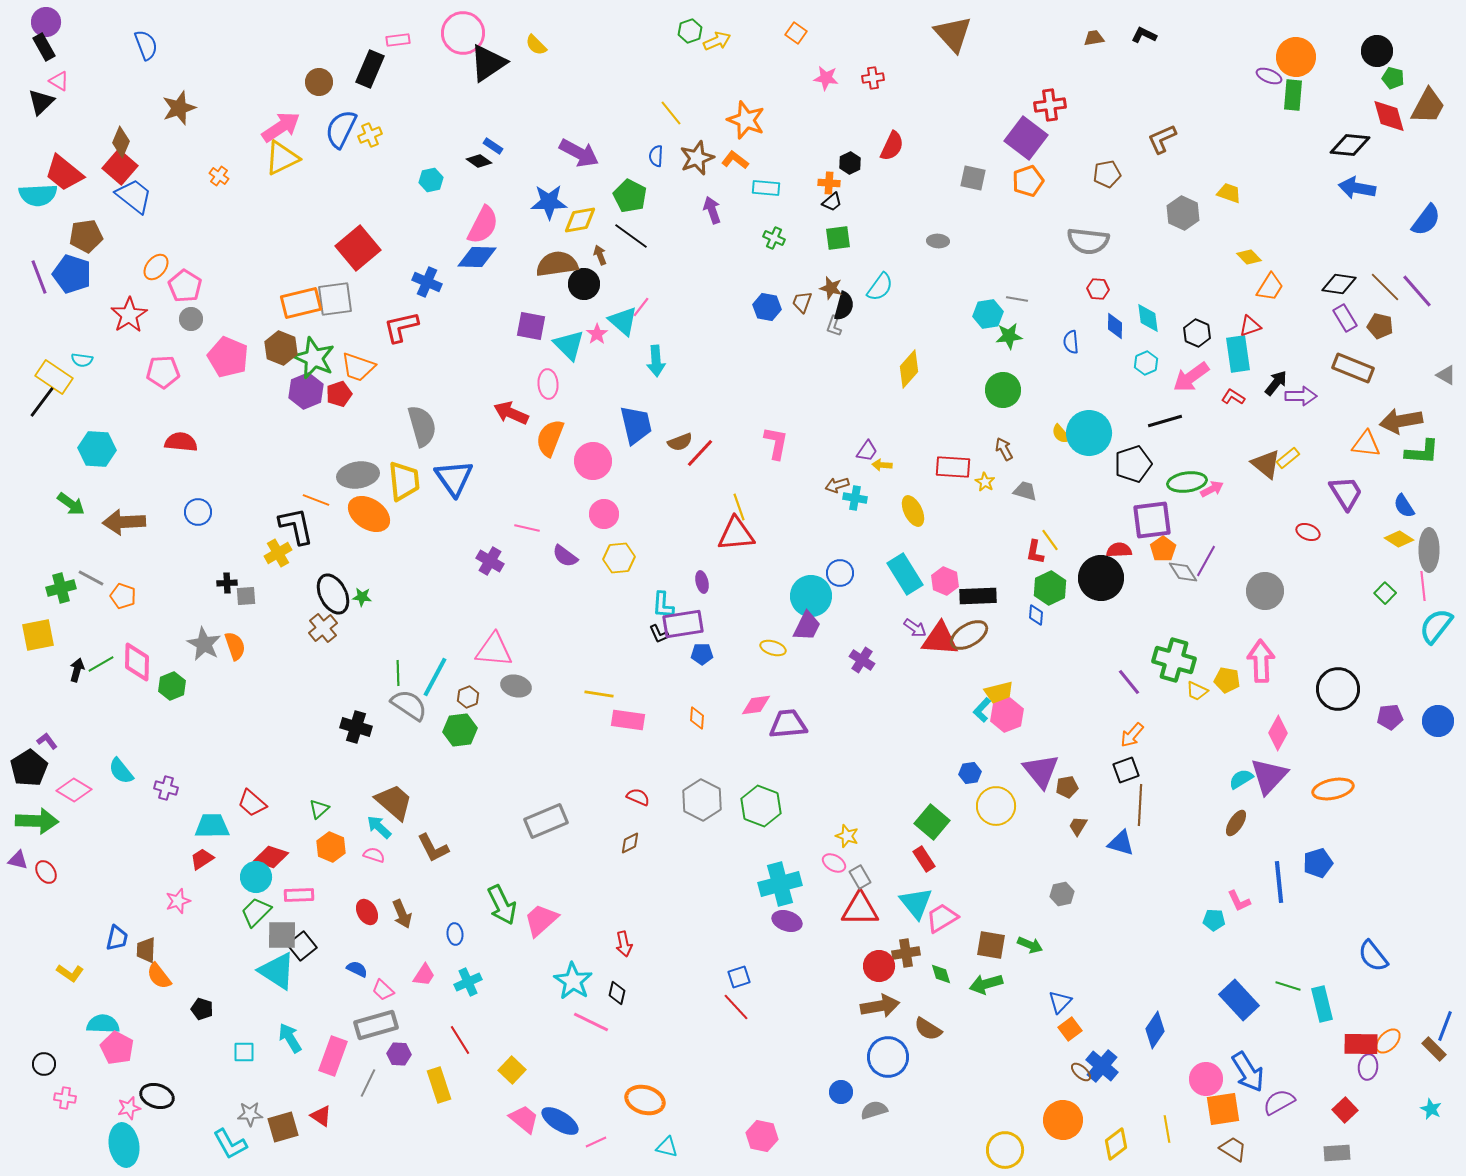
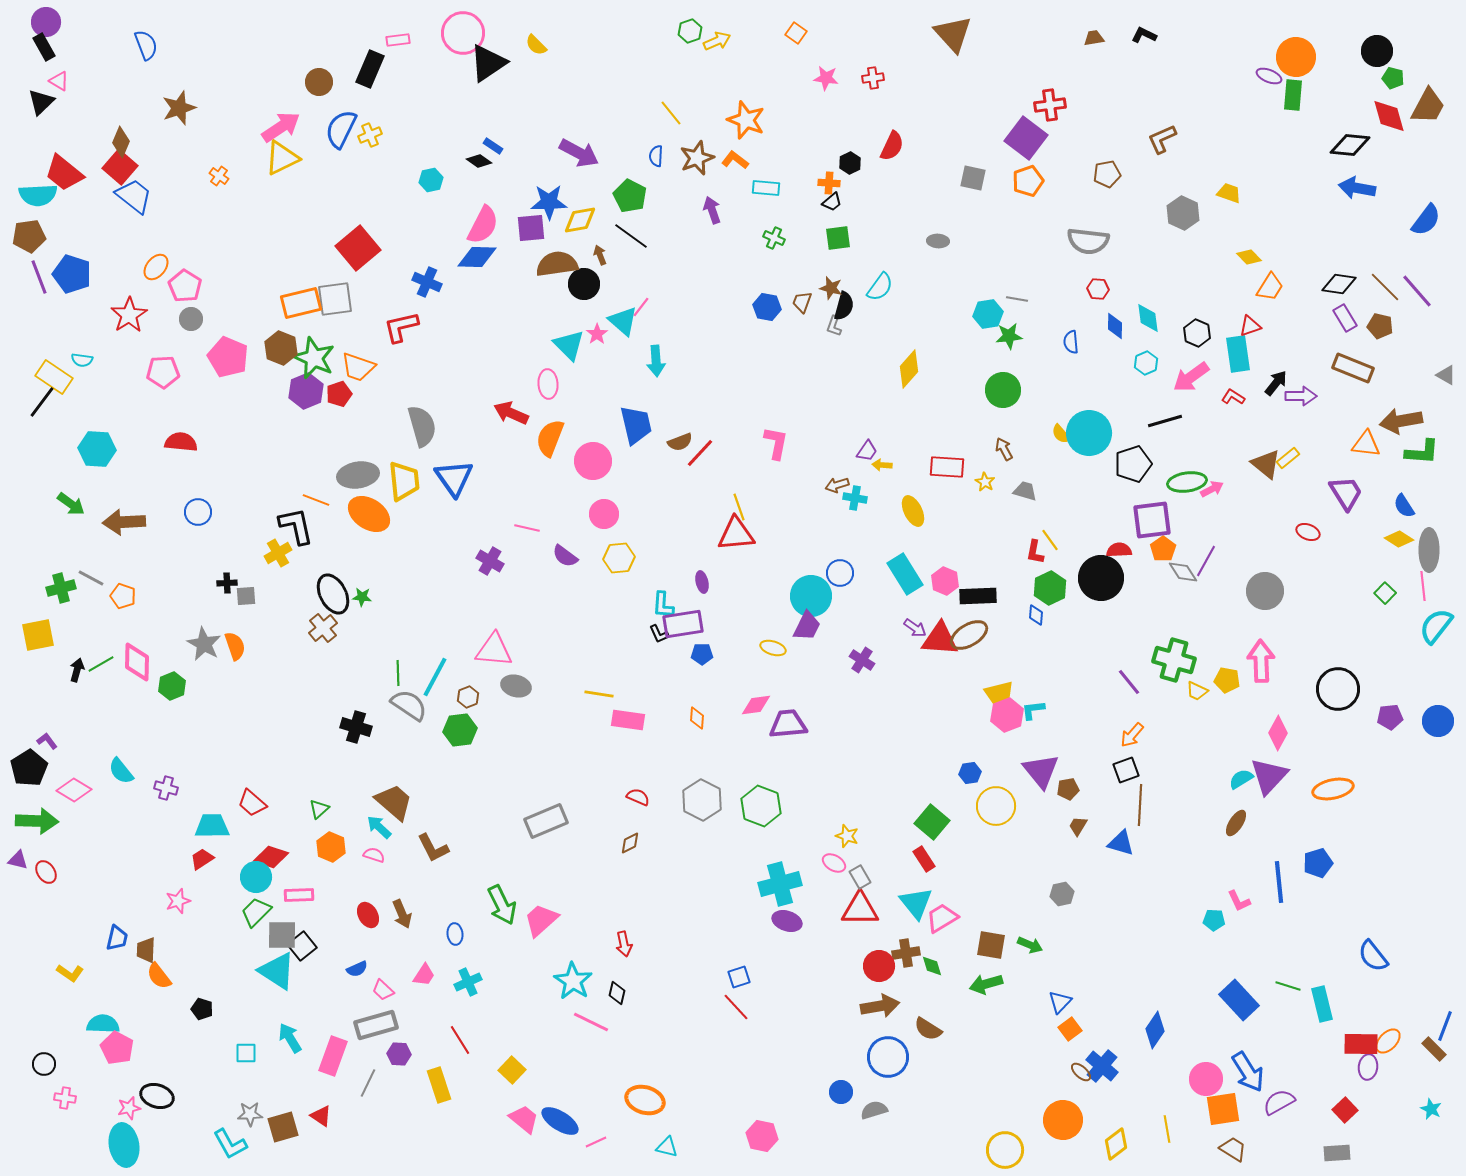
brown pentagon at (86, 236): moved 57 px left
purple square at (531, 326): moved 98 px up; rotated 16 degrees counterclockwise
red rectangle at (953, 467): moved 6 px left
cyan L-shape at (982, 710): moved 51 px right; rotated 40 degrees clockwise
brown pentagon at (1067, 787): moved 1 px right, 2 px down
red ellipse at (367, 912): moved 1 px right, 3 px down
blue semicircle at (357, 969): rotated 130 degrees clockwise
green diamond at (941, 974): moved 9 px left, 8 px up
cyan square at (244, 1052): moved 2 px right, 1 px down
